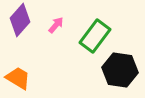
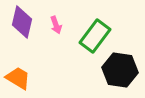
purple diamond: moved 2 px right, 2 px down; rotated 28 degrees counterclockwise
pink arrow: rotated 120 degrees clockwise
